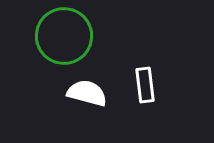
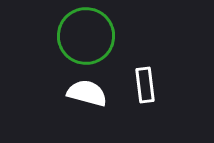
green circle: moved 22 px right
